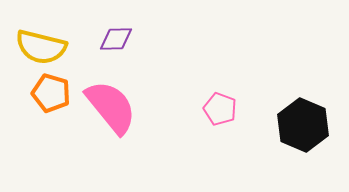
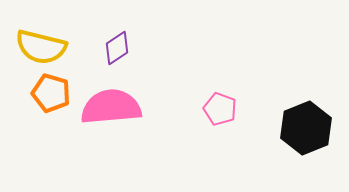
purple diamond: moved 1 px right, 9 px down; rotated 32 degrees counterclockwise
pink semicircle: rotated 56 degrees counterclockwise
black hexagon: moved 3 px right, 3 px down; rotated 15 degrees clockwise
